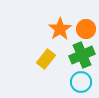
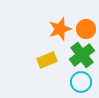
orange star: rotated 15 degrees clockwise
green cross: rotated 15 degrees counterclockwise
yellow rectangle: moved 1 px right, 1 px down; rotated 30 degrees clockwise
